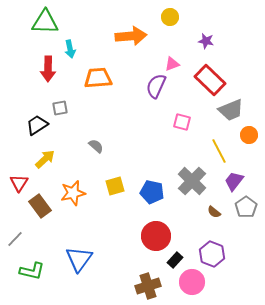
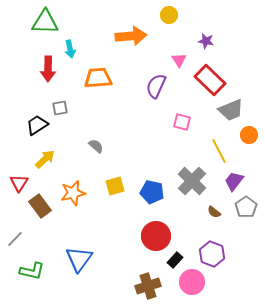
yellow circle: moved 1 px left, 2 px up
pink triangle: moved 7 px right, 4 px up; rotated 42 degrees counterclockwise
